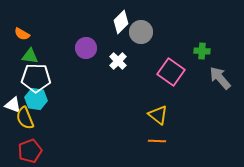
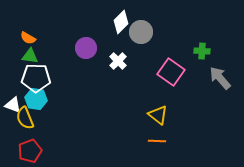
orange semicircle: moved 6 px right, 4 px down
